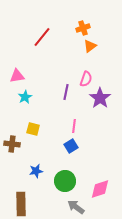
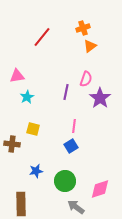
cyan star: moved 2 px right
